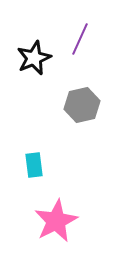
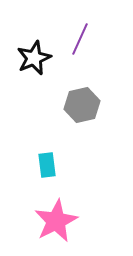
cyan rectangle: moved 13 px right
